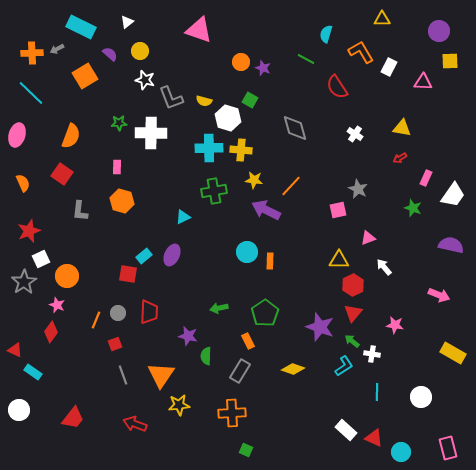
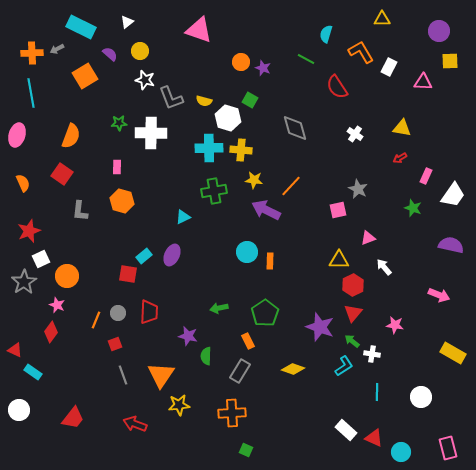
cyan line at (31, 93): rotated 36 degrees clockwise
pink rectangle at (426, 178): moved 2 px up
